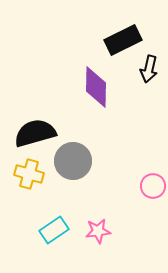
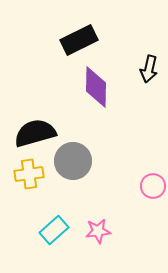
black rectangle: moved 44 px left
yellow cross: rotated 24 degrees counterclockwise
cyan rectangle: rotated 8 degrees counterclockwise
